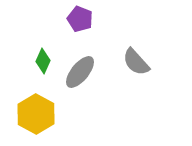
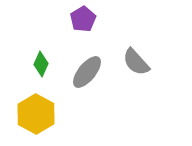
purple pentagon: moved 3 px right; rotated 20 degrees clockwise
green diamond: moved 2 px left, 3 px down
gray ellipse: moved 7 px right
